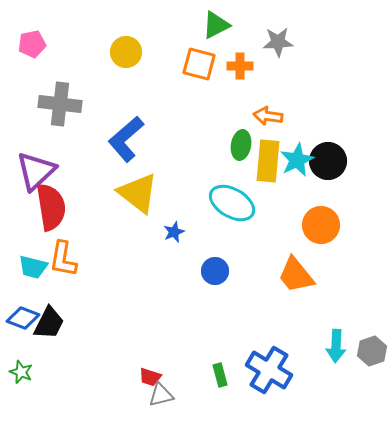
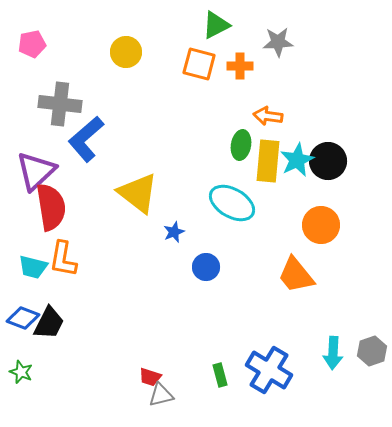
blue L-shape: moved 40 px left
blue circle: moved 9 px left, 4 px up
cyan arrow: moved 3 px left, 7 px down
